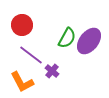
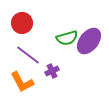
red circle: moved 2 px up
green semicircle: rotated 45 degrees clockwise
purple line: moved 3 px left
purple cross: rotated 24 degrees clockwise
